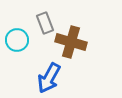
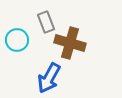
gray rectangle: moved 1 px right, 1 px up
brown cross: moved 1 px left, 1 px down
